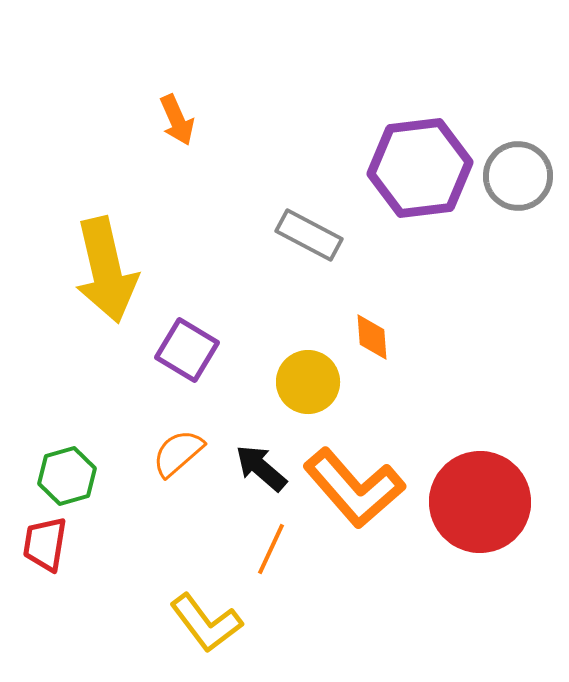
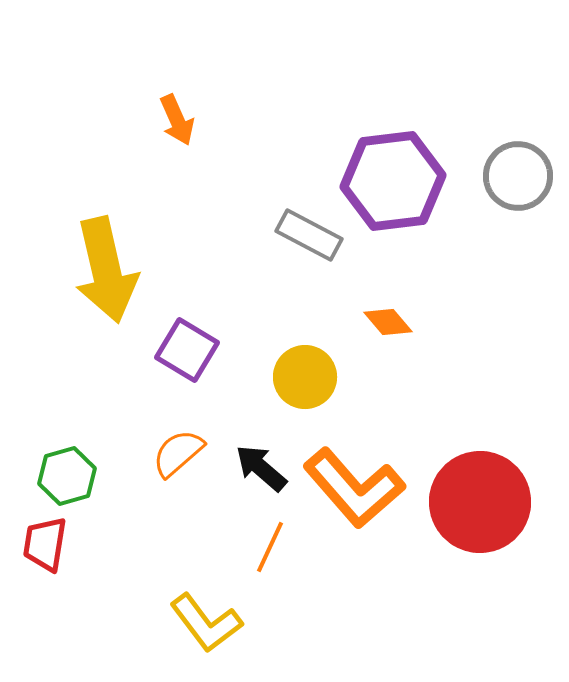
purple hexagon: moved 27 px left, 13 px down
orange diamond: moved 16 px right, 15 px up; rotated 36 degrees counterclockwise
yellow circle: moved 3 px left, 5 px up
orange line: moved 1 px left, 2 px up
